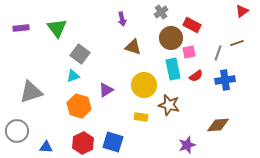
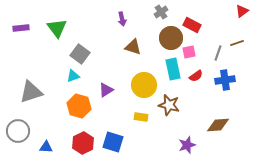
gray circle: moved 1 px right
